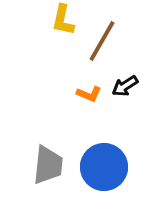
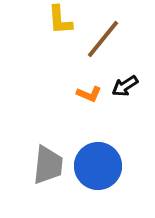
yellow L-shape: moved 3 px left; rotated 16 degrees counterclockwise
brown line: moved 1 px right, 2 px up; rotated 9 degrees clockwise
blue circle: moved 6 px left, 1 px up
